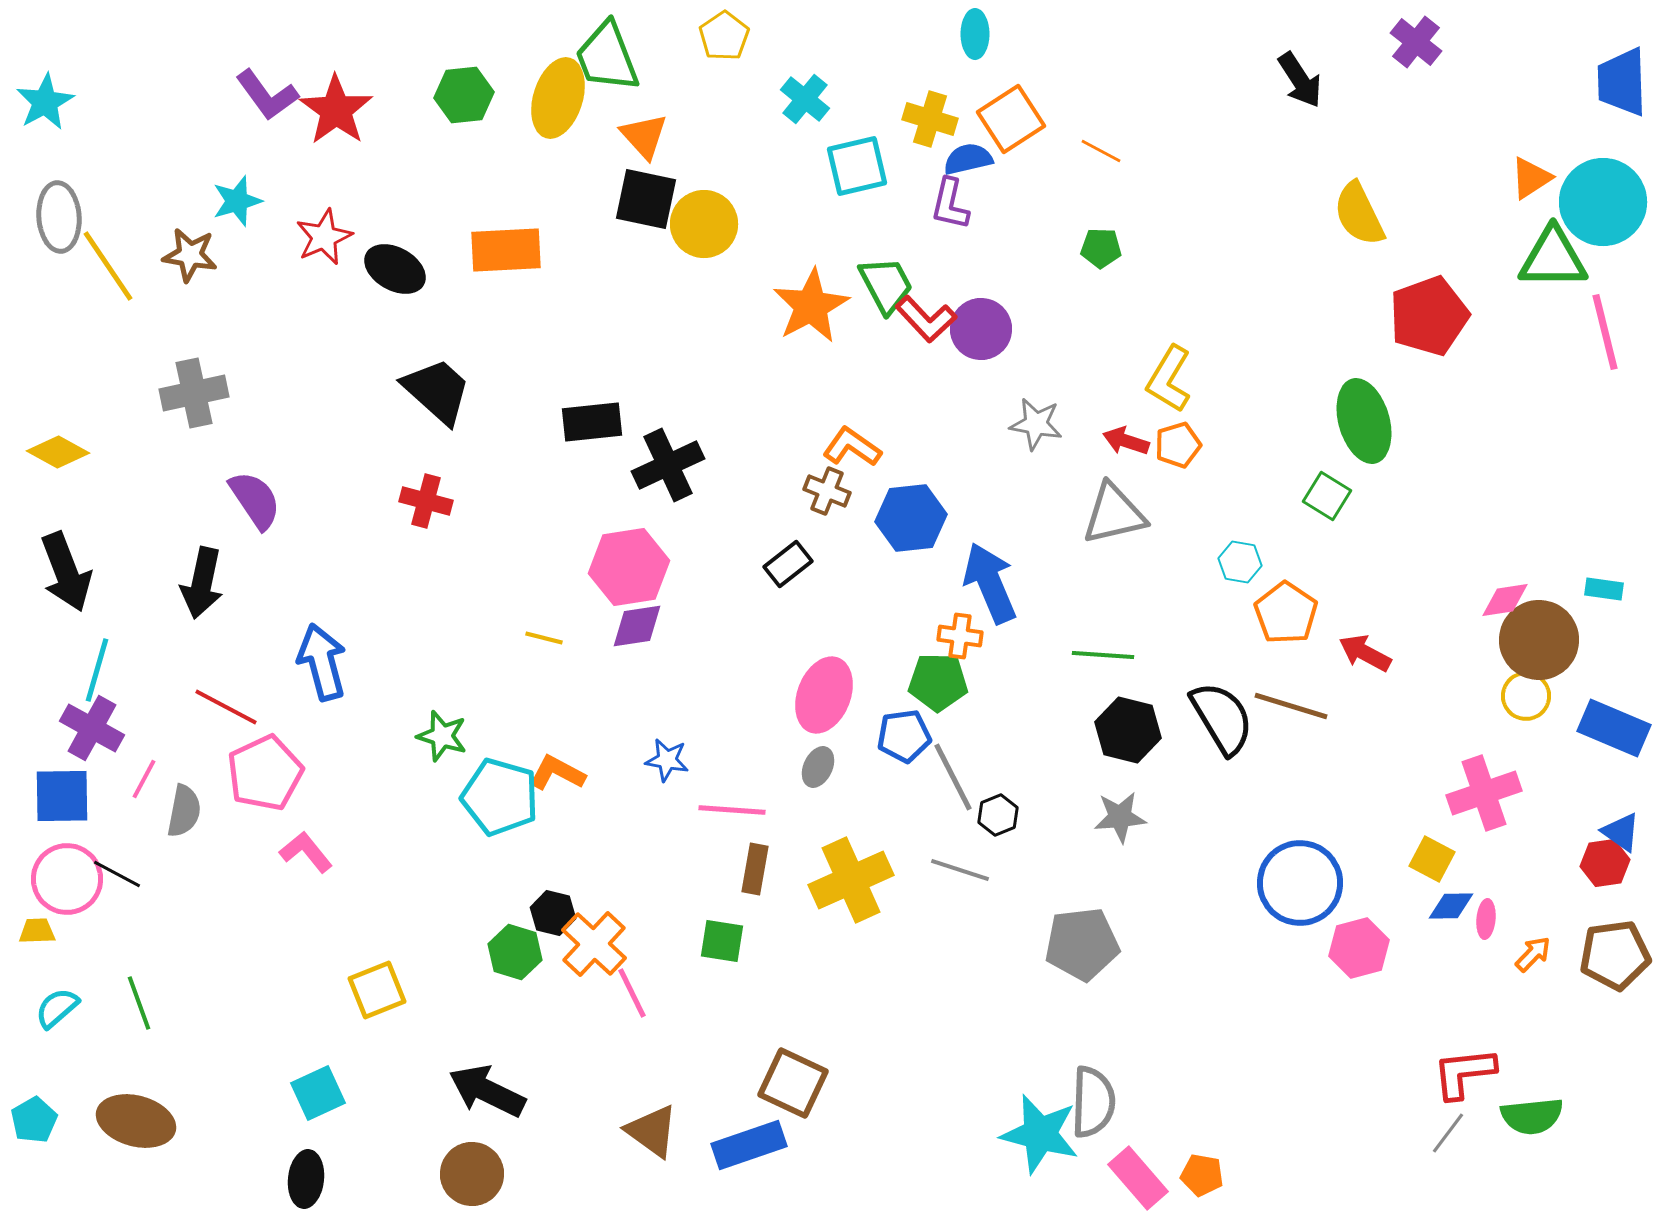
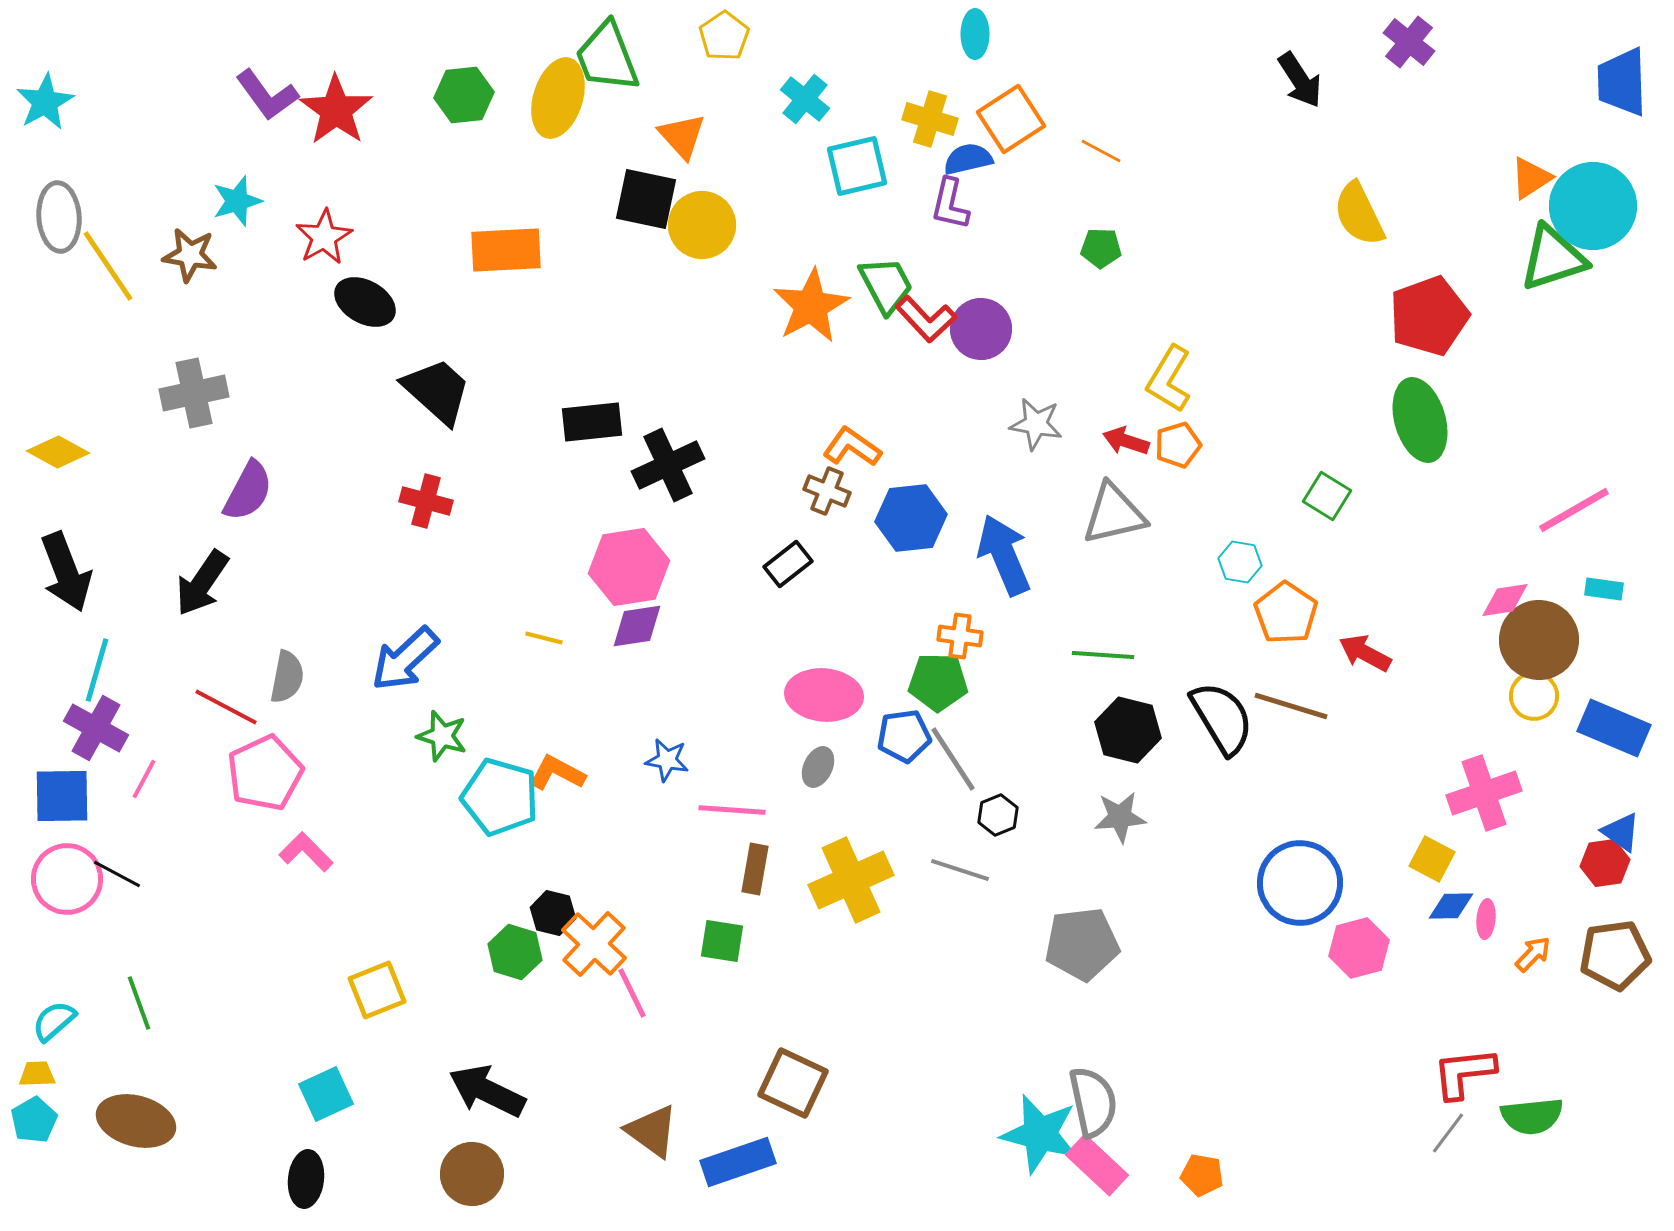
purple cross at (1416, 42): moved 7 px left
orange triangle at (644, 136): moved 38 px right
cyan circle at (1603, 202): moved 10 px left, 4 px down
yellow circle at (704, 224): moved 2 px left, 1 px down
red star at (324, 237): rotated 6 degrees counterclockwise
green triangle at (1553, 258): rotated 18 degrees counterclockwise
black ellipse at (395, 269): moved 30 px left, 33 px down
pink line at (1605, 332): moved 31 px left, 178 px down; rotated 74 degrees clockwise
green ellipse at (1364, 421): moved 56 px right, 1 px up
purple semicircle at (255, 500): moved 7 px left, 9 px up; rotated 62 degrees clockwise
black arrow at (202, 583): rotated 22 degrees clockwise
blue arrow at (990, 583): moved 14 px right, 28 px up
blue arrow at (322, 662): moved 83 px right, 3 px up; rotated 118 degrees counterclockwise
pink ellipse at (824, 695): rotated 74 degrees clockwise
yellow circle at (1526, 696): moved 8 px right
purple cross at (92, 728): moved 4 px right
gray line at (953, 777): moved 18 px up; rotated 6 degrees counterclockwise
gray semicircle at (184, 811): moved 103 px right, 134 px up
pink L-shape at (306, 852): rotated 6 degrees counterclockwise
yellow trapezoid at (37, 931): moved 143 px down
cyan semicircle at (57, 1008): moved 3 px left, 13 px down
cyan square at (318, 1093): moved 8 px right, 1 px down
gray semicircle at (1093, 1102): rotated 14 degrees counterclockwise
blue rectangle at (749, 1145): moved 11 px left, 17 px down
pink rectangle at (1138, 1178): moved 41 px left, 13 px up; rotated 6 degrees counterclockwise
